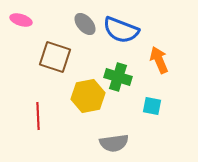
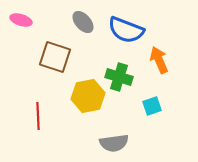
gray ellipse: moved 2 px left, 2 px up
blue semicircle: moved 5 px right
green cross: moved 1 px right
cyan square: rotated 30 degrees counterclockwise
